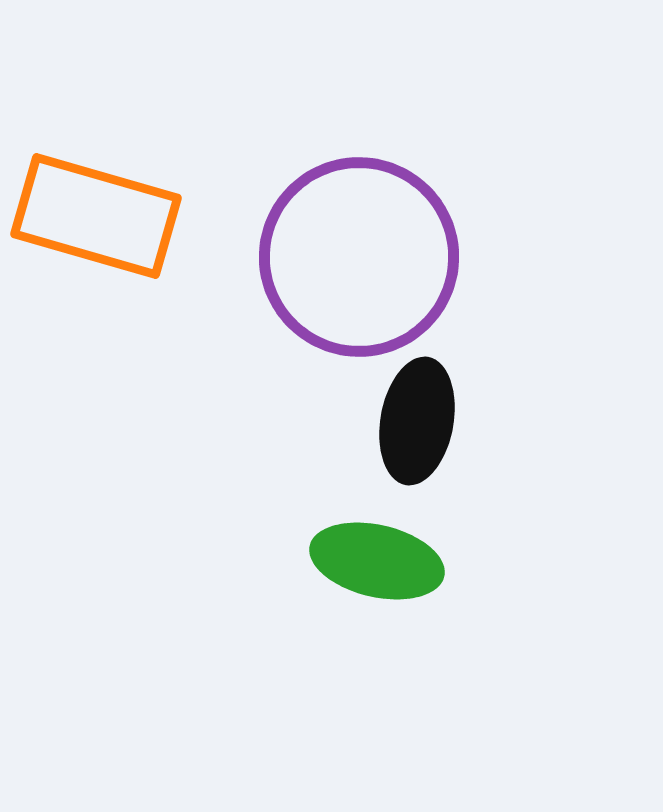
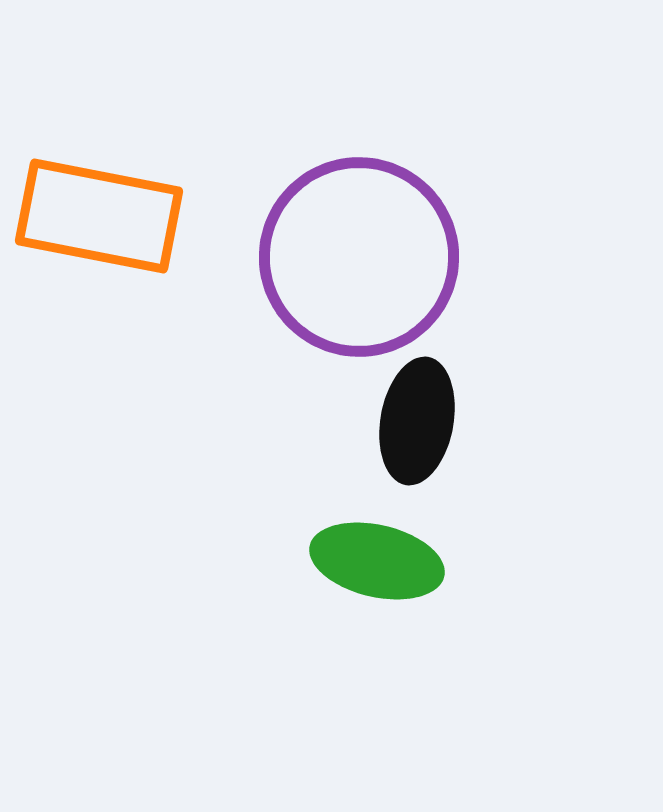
orange rectangle: moved 3 px right; rotated 5 degrees counterclockwise
